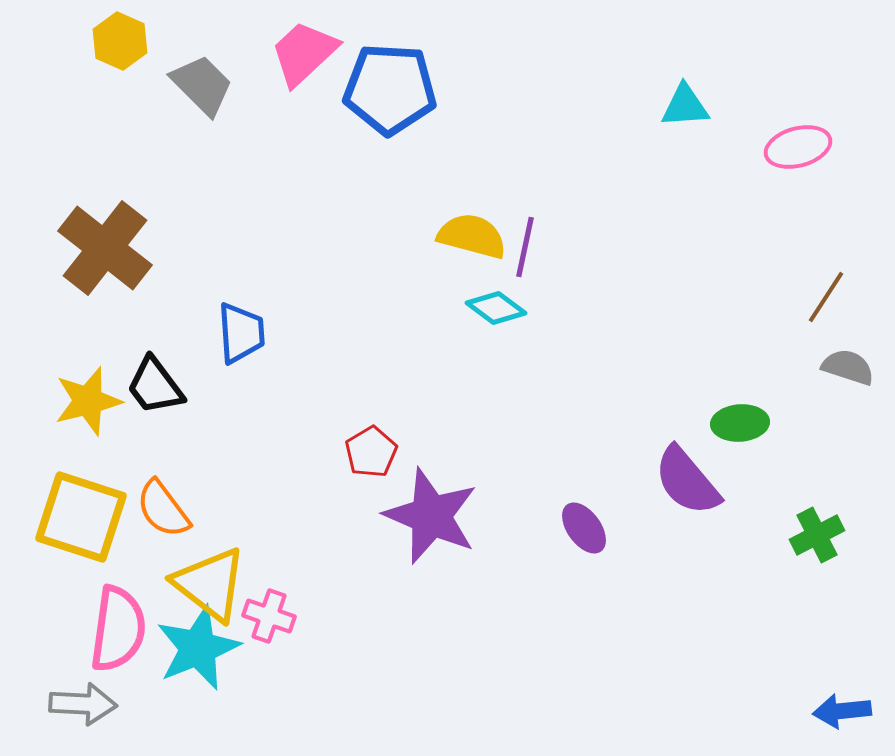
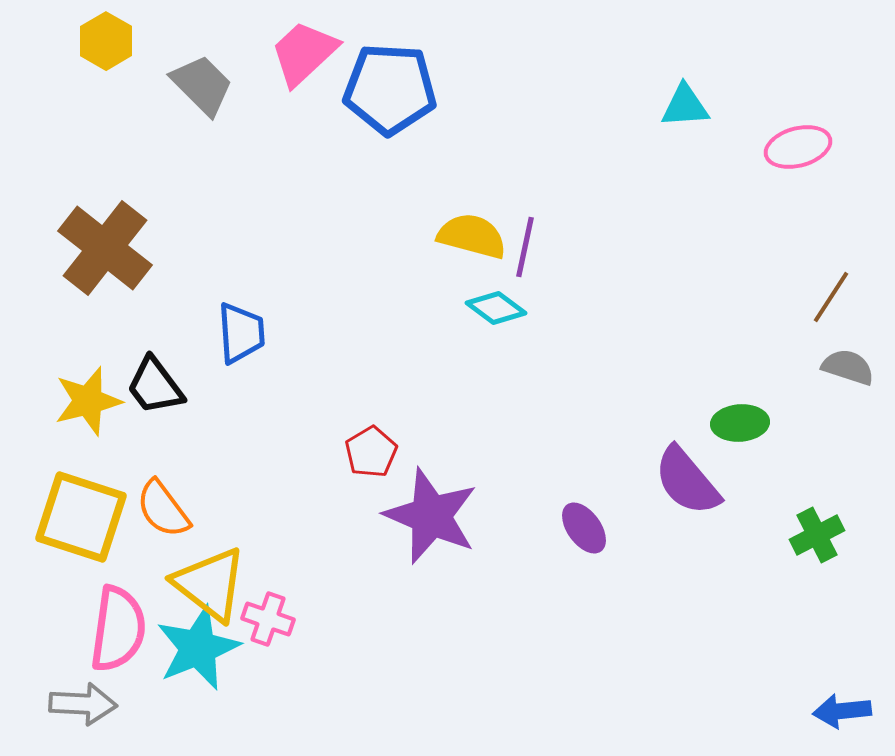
yellow hexagon: moved 14 px left; rotated 6 degrees clockwise
brown line: moved 5 px right
pink cross: moved 1 px left, 3 px down
